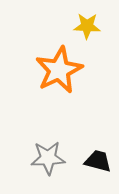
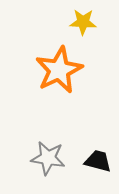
yellow star: moved 4 px left, 4 px up
gray star: rotated 12 degrees clockwise
